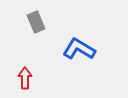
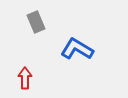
blue L-shape: moved 2 px left
